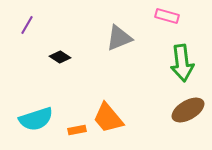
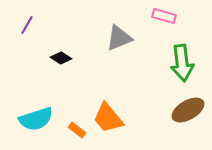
pink rectangle: moved 3 px left
black diamond: moved 1 px right, 1 px down
orange rectangle: rotated 48 degrees clockwise
